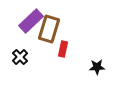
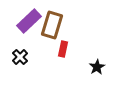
purple rectangle: moved 2 px left
brown rectangle: moved 3 px right, 4 px up
black star: rotated 28 degrees counterclockwise
